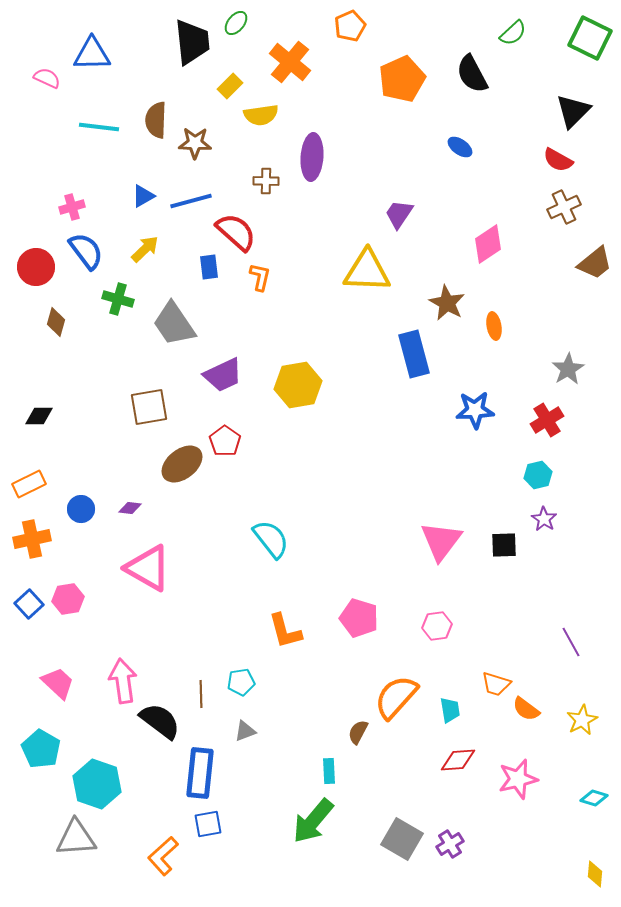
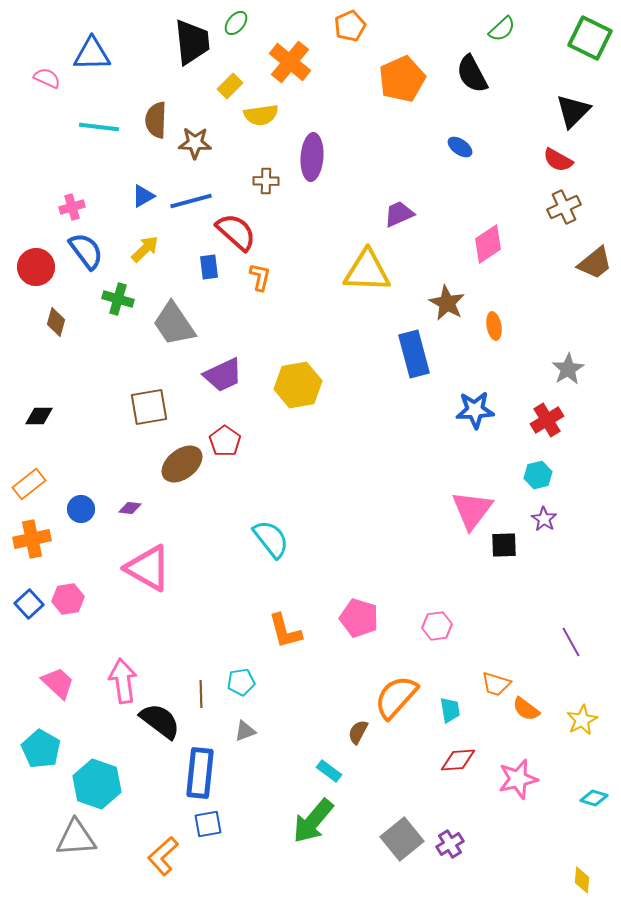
green semicircle at (513, 33): moved 11 px left, 4 px up
purple trapezoid at (399, 214): rotated 32 degrees clockwise
orange rectangle at (29, 484): rotated 12 degrees counterclockwise
pink triangle at (441, 541): moved 31 px right, 31 px up
cyan rectangle at (329, 771): rotated 50 degrees counterclockwise
gray square at (402, 839): rotated 21 degrees clockwise
yellow diamond at (595, 874): moved 13 px left, 6 px down
